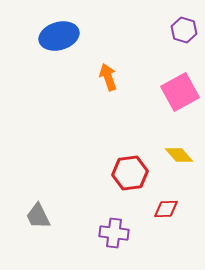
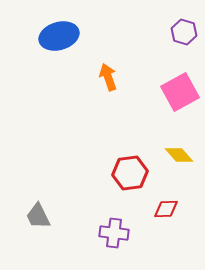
purple hexagon: moved 2 px down
